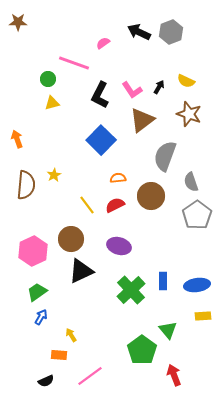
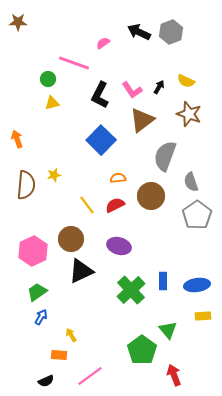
yellow star at (54, 175): rotated 16 degrees clockwise
